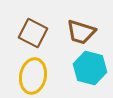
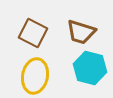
yellow ellipse: moved 2 px right
